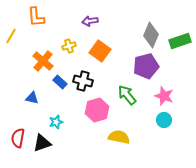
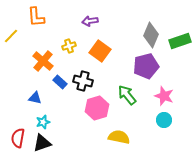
yellow line: rotated 14 degrees clockwise
blue triangle: moved 3 px right
pink hexagon: moved 2 px up
cyan star: moved 13 px left
